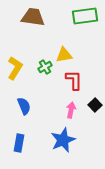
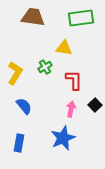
green rectangle: moved 4 px left, 2 px down
yellow triangle: moved 7 px up; rotated 18 degrees clockwise
yellow L-shape: moved 5 px down
blue semicircle: rotated 18 degrees counterclockwise
pink arrow: moved 1 px up
blue star: moved 2 px up
